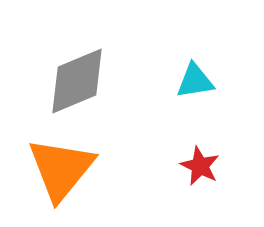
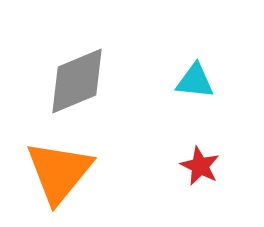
cyan triangle: rotated 15 degrees clockwise
orange triangle: moved 2 px left, 3 px down
